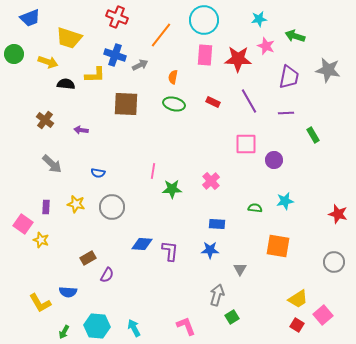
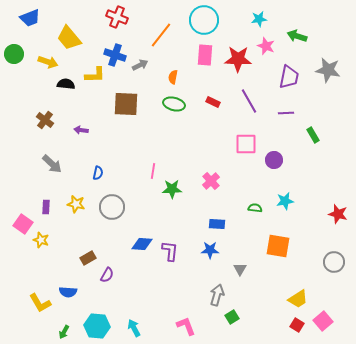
green arrow at (295, 36): moved 2 px right
yellow trapezoid at (69, 38): rotated 32 degrees clockwise
blue semicircle at (98, 173): rotated 88 degrees counterclockwise
pink square at (323, 315): moved 6 px down
